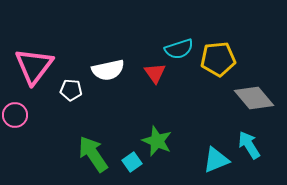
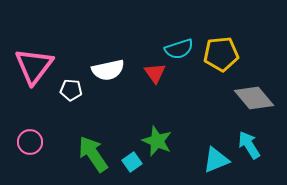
yellow pentagon: moved 3 px right, 5 px up
pink circle: moved 15 px right, 27 px down
